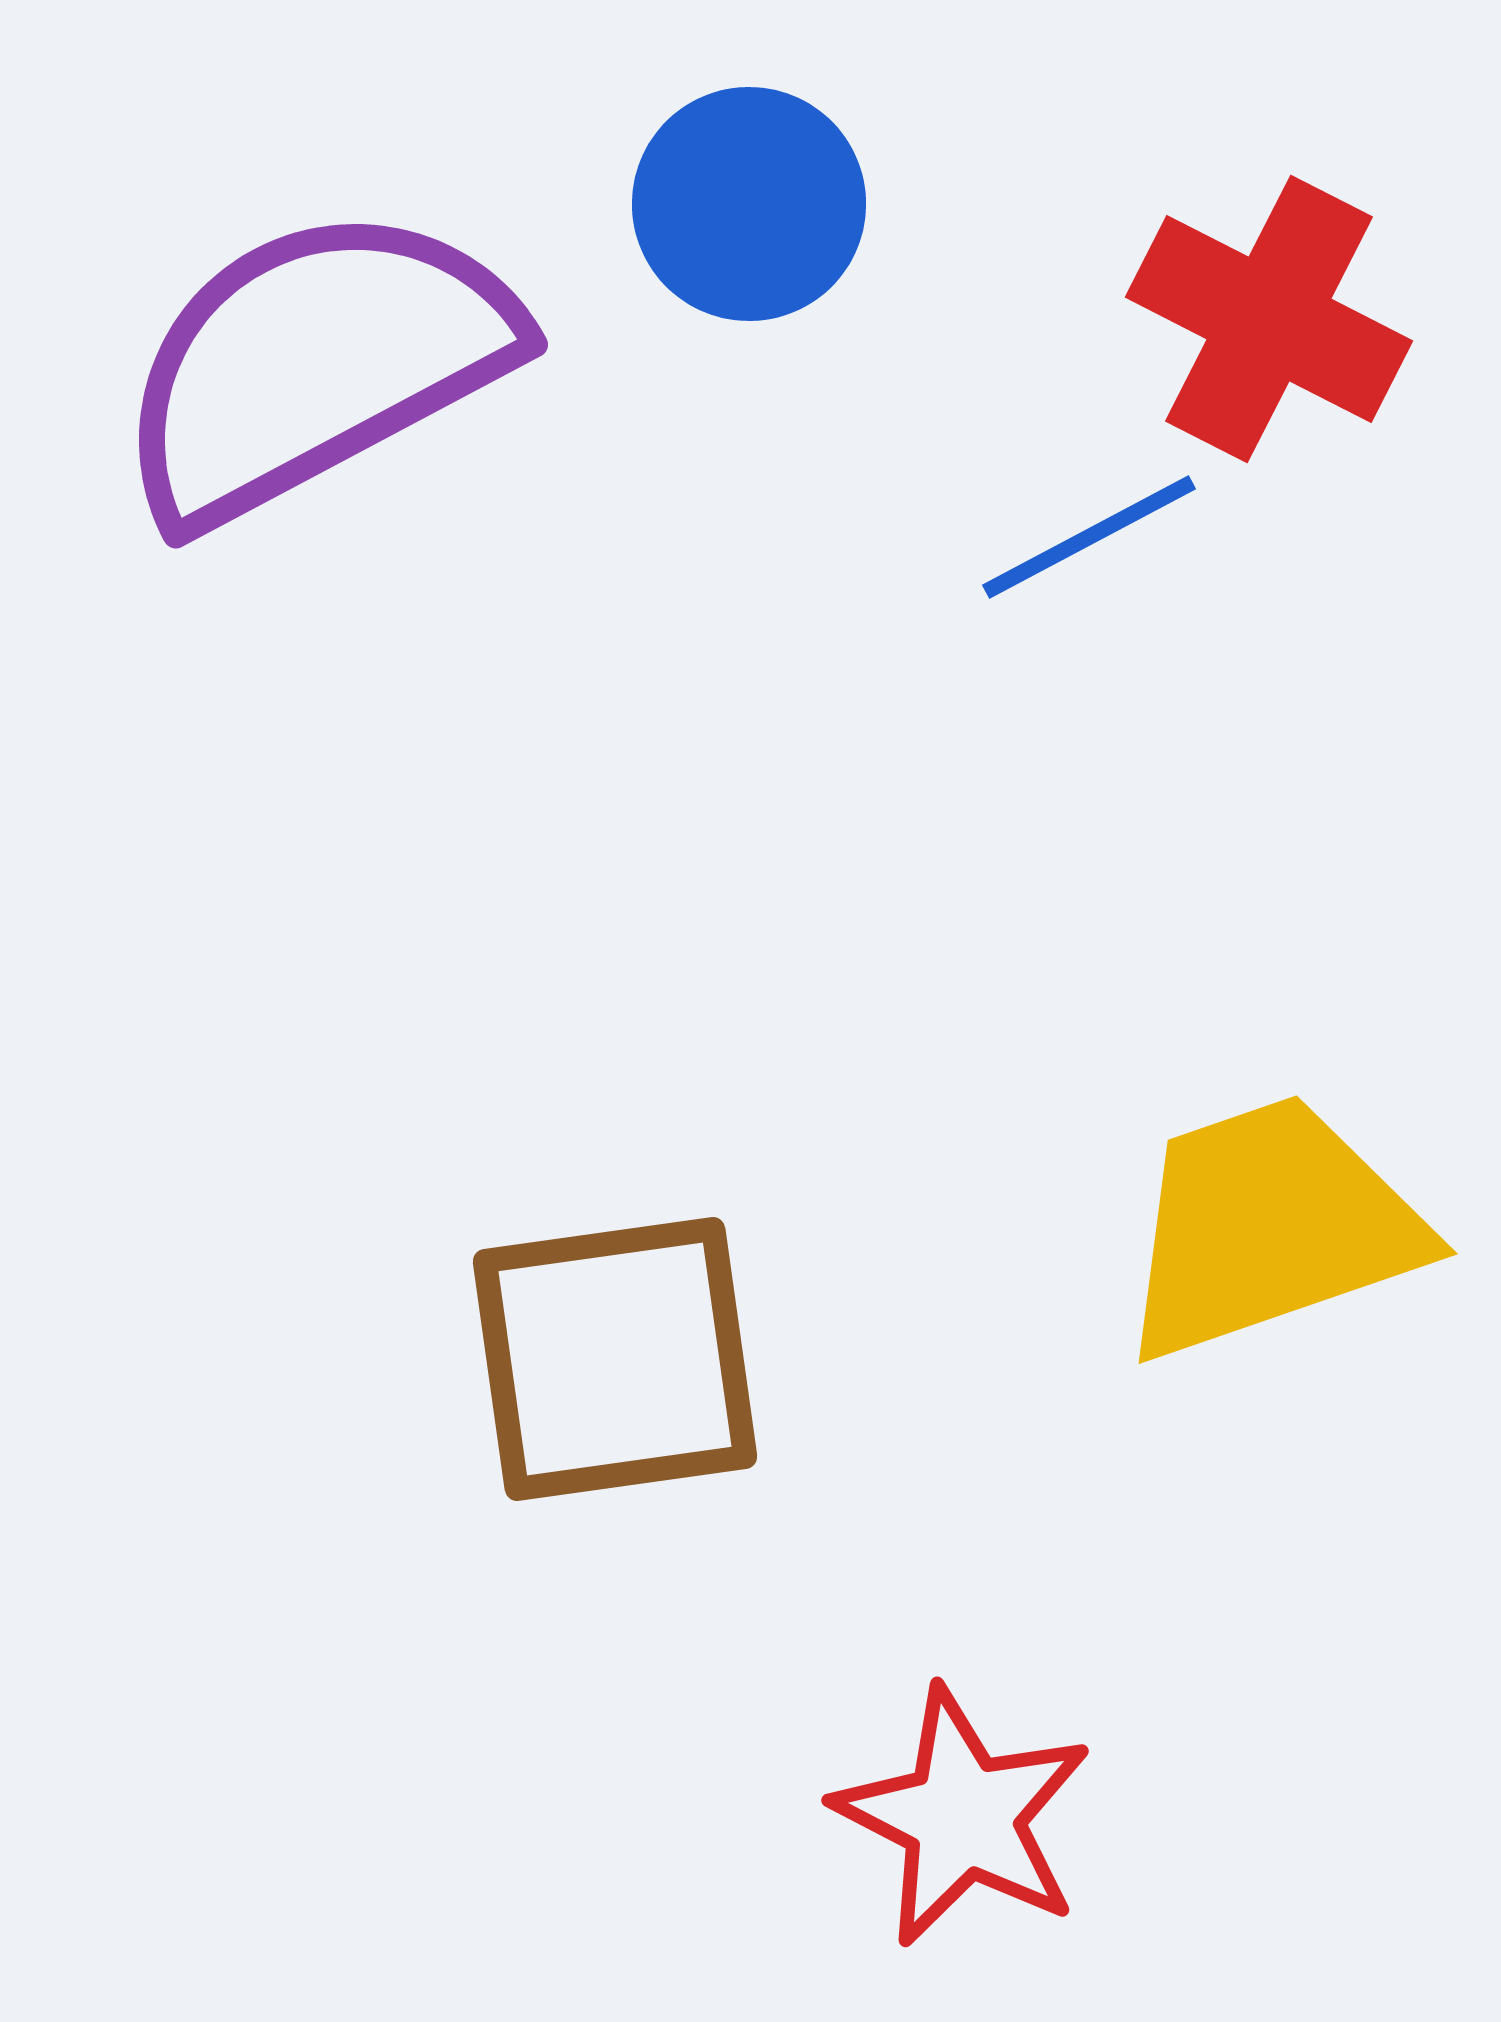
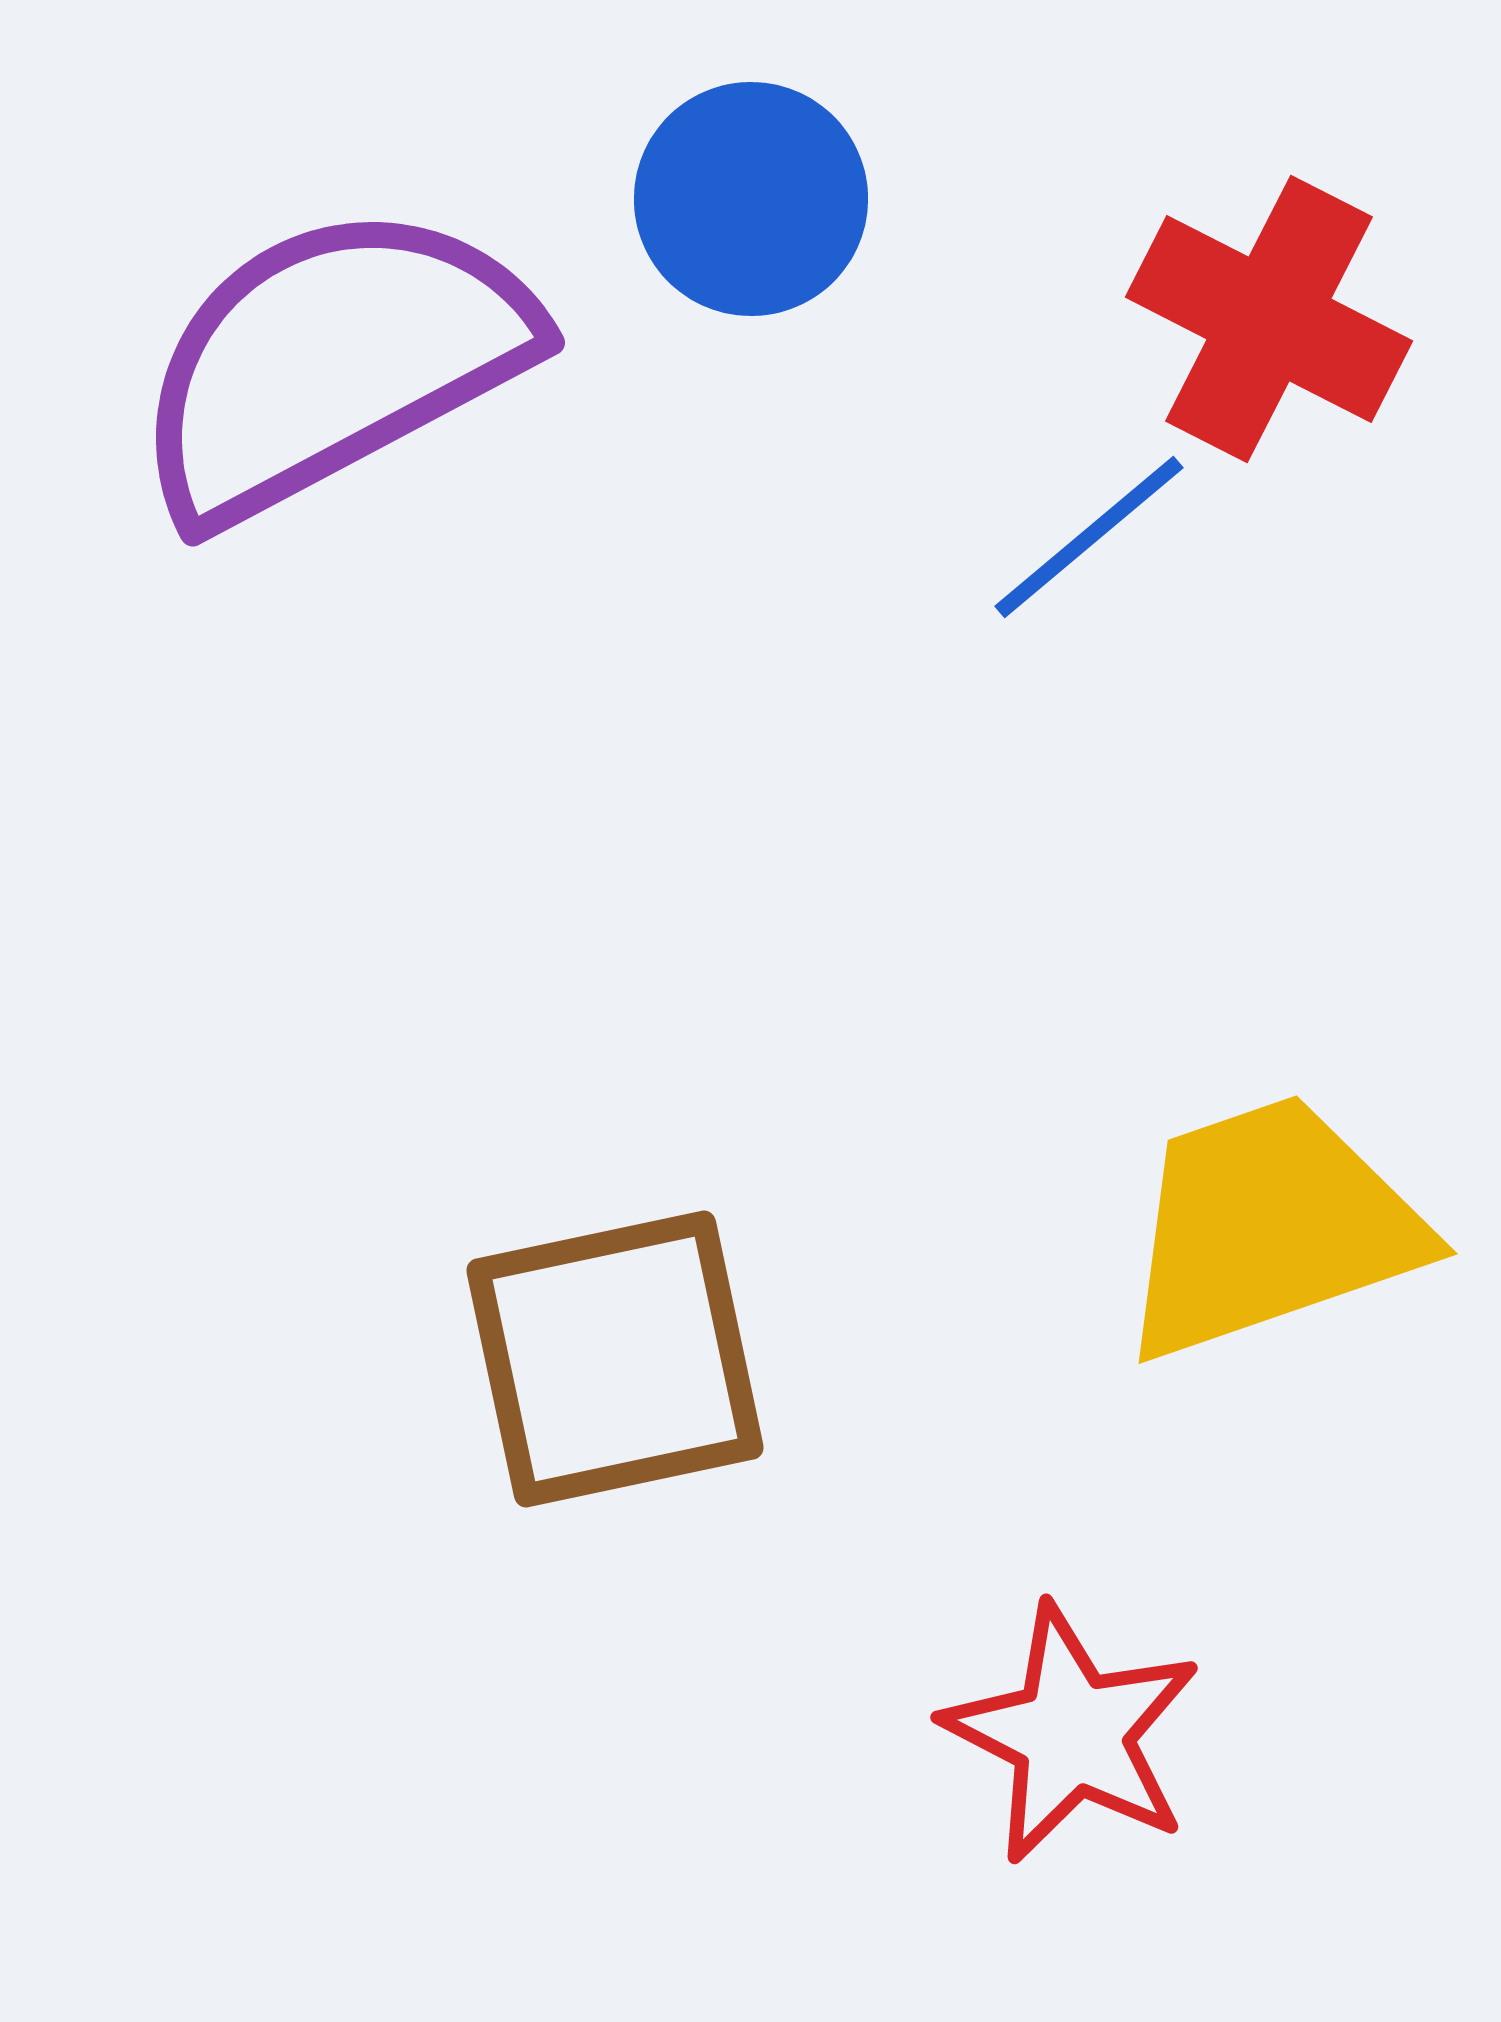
blue circle: moved 2 px right, 5 px up
purple semicircle: moved 17 px right, 2 px up
blue line: rotated 12 degrees counterclockwise
brown square: rotated 4 degrees counterclockwise
red star: moved 109 px right, 83 px up
